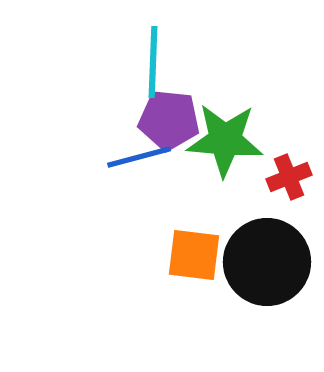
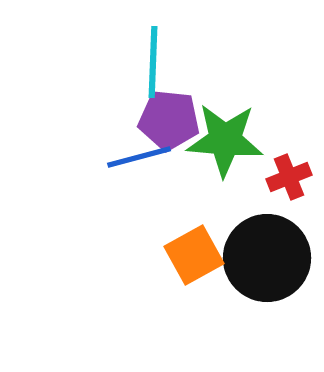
orange square: rotated 36 degrees counterclockwise
black circle: moved 4 px up
